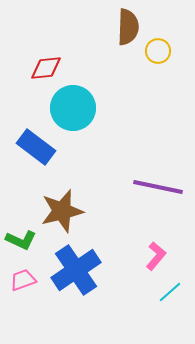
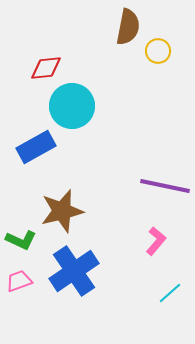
brown semicircle: rotated 9 degrees clockwise
cyan circle: moved 1 px left, 2 px up
blue rectangle: rotated 66 degrees counterclockwise
purple line: moved 7 px right, 1 px up
pink L-shape: moved 15 px up
blue cross: moved 2 px left, 1 px down
pink trapezoid: moved 4 px left, 1 px down
cyan line: moved 1 px down
